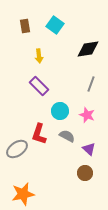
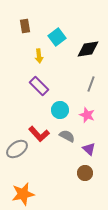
cyan square: moved 2 px right, 12 px down; rotated 18 degrees clockwise
cyan circle: moved 1 px up
red L-shape: rotated 60 degrees counterclockwise
